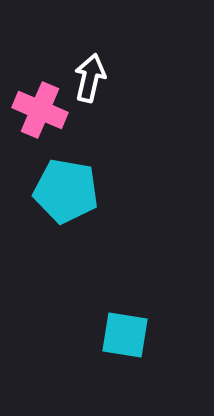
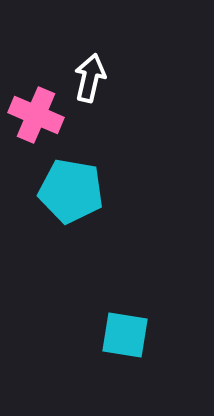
pink cross: moved 4 px left, 5 px down
cyan pentagon: moved 5 px right
